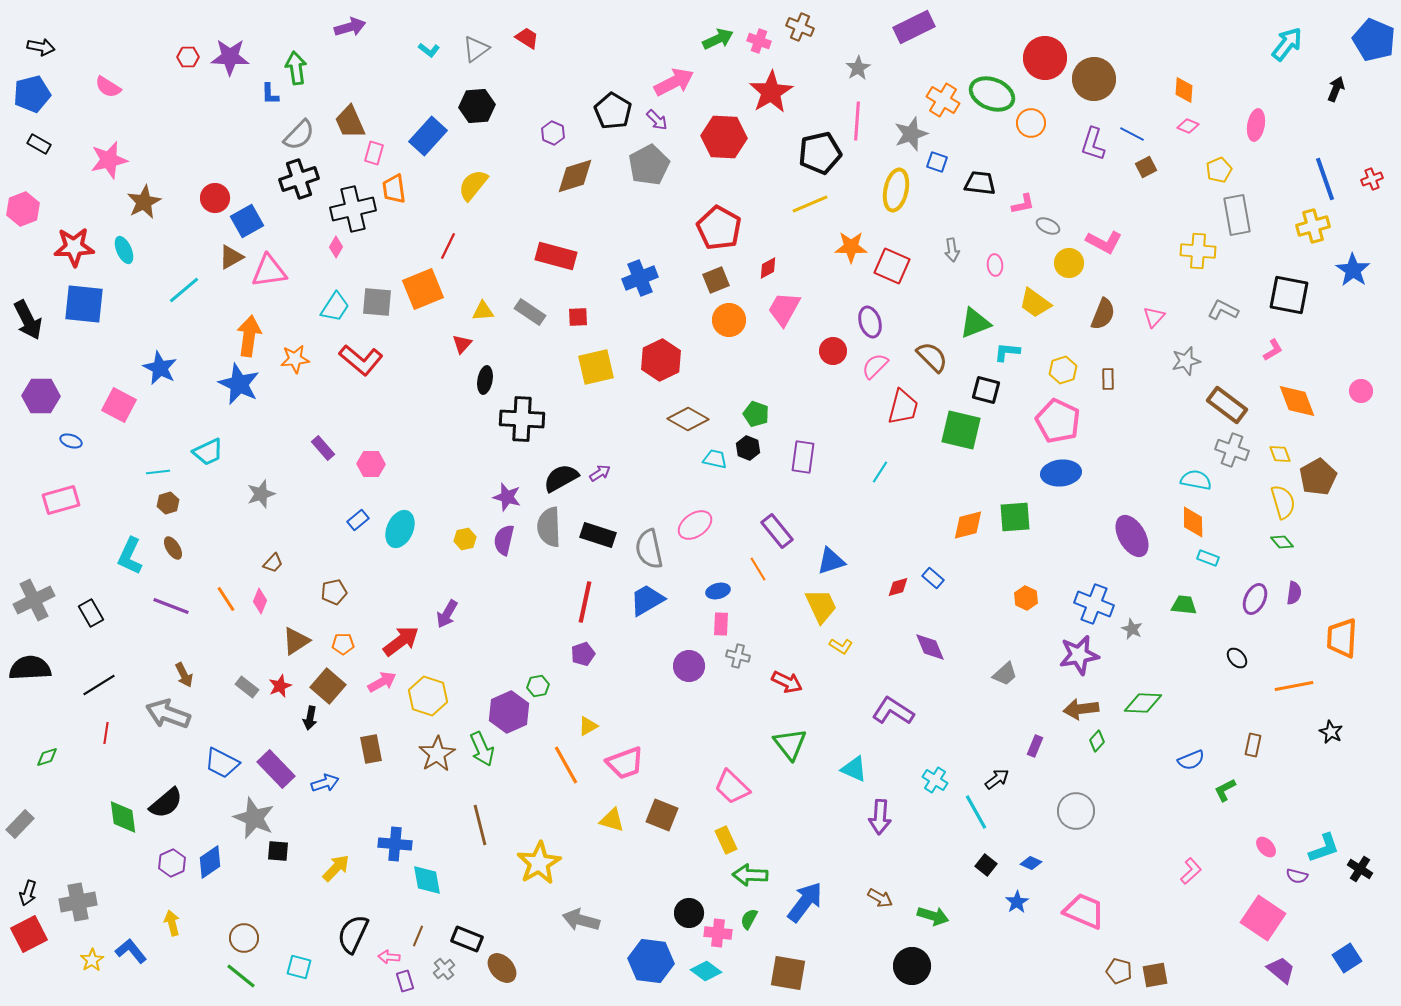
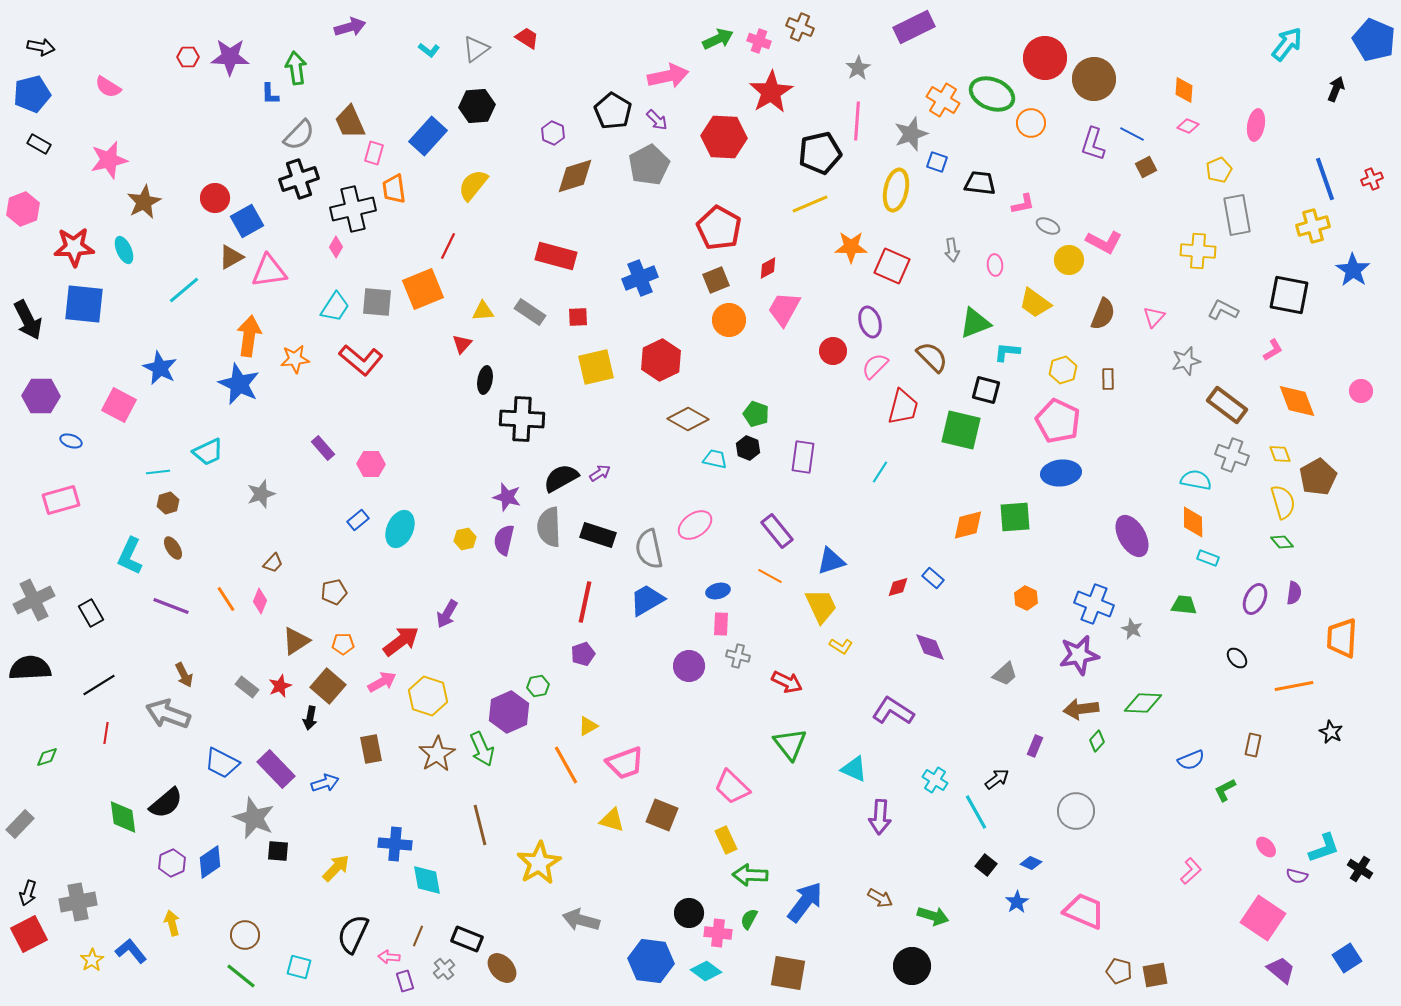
pink arrow at (674, 82): moved 6 px left, 6 px up; rotated 15 degrees clockwise
yellow circle at (1069, 263): moved 3 px up
gray cross at (1232, 450): moved 5 px down
orange line at (758, 569): moved 12 px right, 7 px down; rotated 30 degrees counterclockwise
brown circle at (244, 938): moved 1 px right, 3 px up
